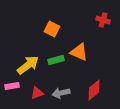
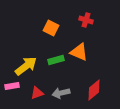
red cross: moved 17 px left
orange square: moved 1 px left, 1 px up
yellow arrow: moved 2 px left, 1 px down
